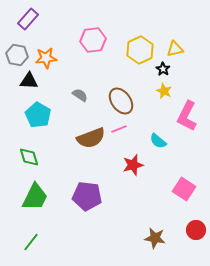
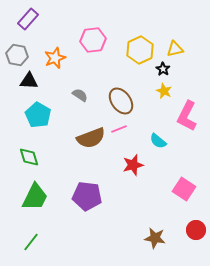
orange star: moved 9 px right; rotated 15 degrees counterclockwise
